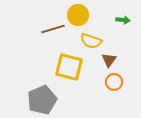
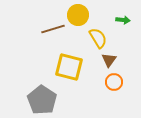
yellow semicircle: moved 7 px right, 3 px up; rotated 140 degrees counterclockwise
gray pentagon: rotated 16 degrees counterclockwise
